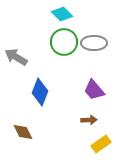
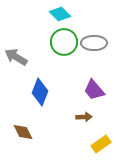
cyan diamond: moved 2 px left
brown arrow: moved 5 px left, 3 px up
